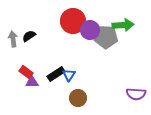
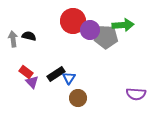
black semicircle: rotated 48 degrees clockwise
blue triangle: moved 3 px down
purple triangle: rotated 48 degrees clockwise
